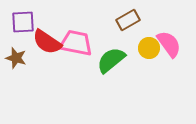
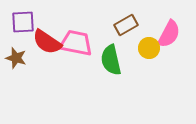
brown rectangle: moved 2 px left, 5 px down
pink semicircle: moved 10 px up; rotated 64 degrees clockwise
green semicircle: rotated 64 degrees counterclockwise
